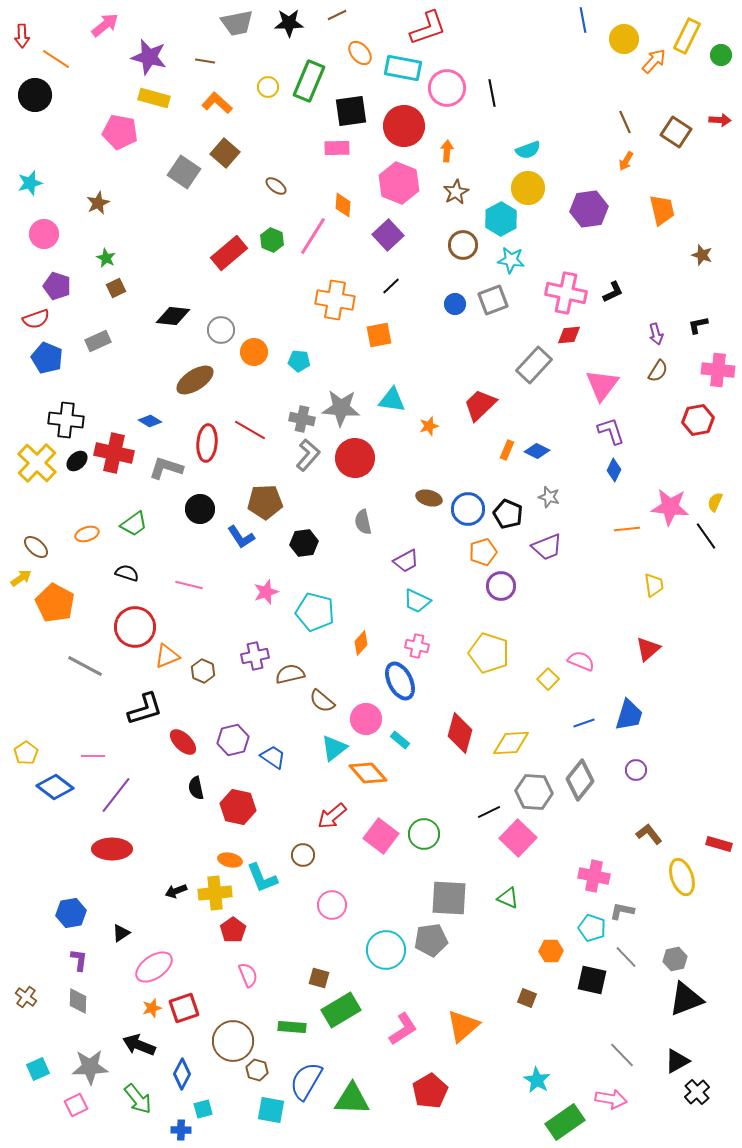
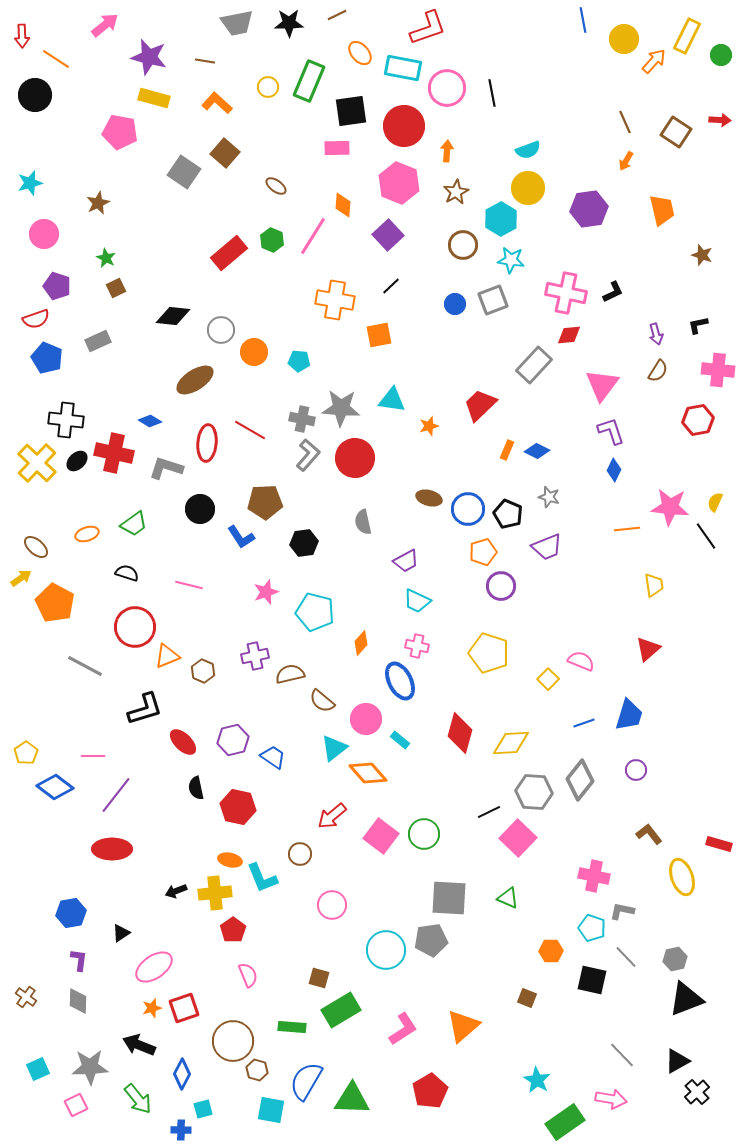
brown circle at (303, 855): moved 3 px left, 1 px up
